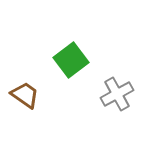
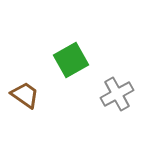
green square: rotated 8 degrees clockwise
